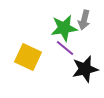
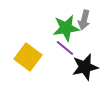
green star: moved 2 px right
yellow square: rotated 12 degrees clockwise
black star: moved 2 px up
